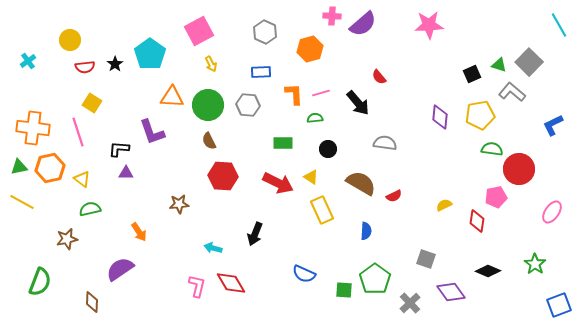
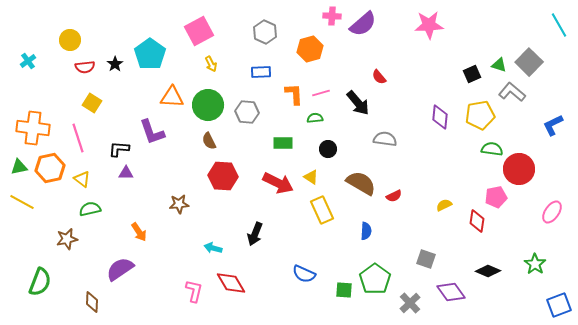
gray hexagon at (248, 105): moved 1 px left, 7 px down
pink line at (78, 132): moved 6 px down
gray semicircle at (385, 143): moved 4 px up
pink L-shape at (197, 286): moved 3 px left, 5 px down
